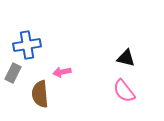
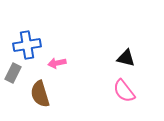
pink arrow: moved 5 px left, 9 px up
brown semicircle: rotated 12 degrees counterclockwise
